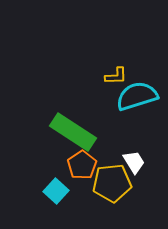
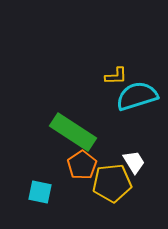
cyan square: moved 16 px left, 1 px down; rotated 30 degrees counterclockwise
